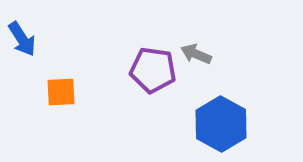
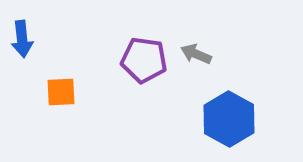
blue arrow: rotated 27 degrees clockwise
purple pentagon: moved 9 px left, 10 px up
blue hexagon: moved 8 px right, 5 px up
